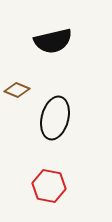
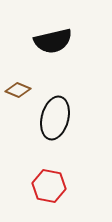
brown diamond: moved 1 px right
